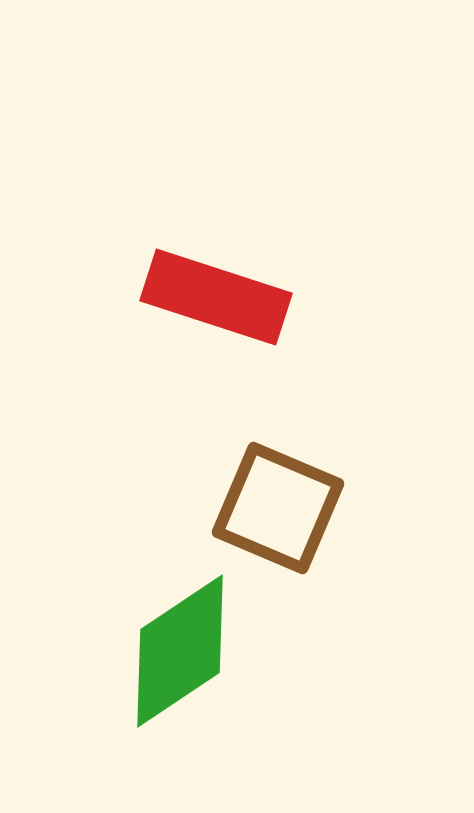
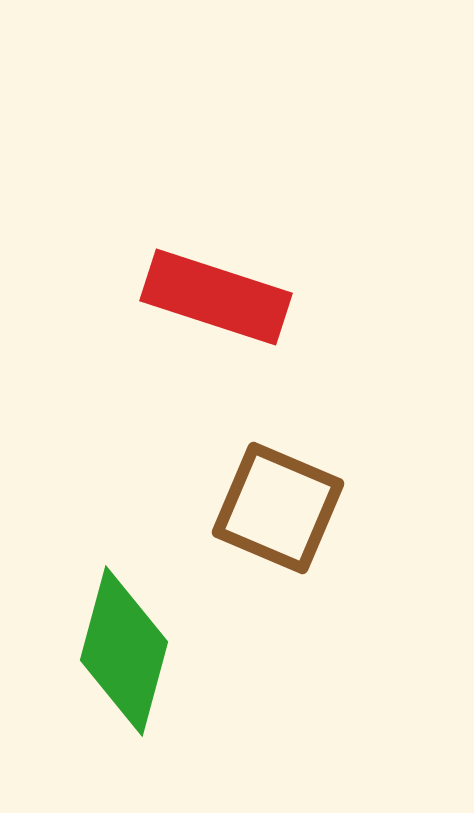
green diamond: moved 56 px left; rotated 41 degrees counterclockwise
